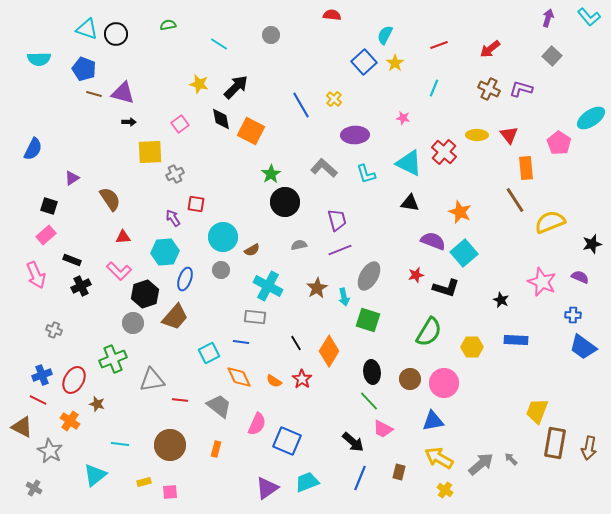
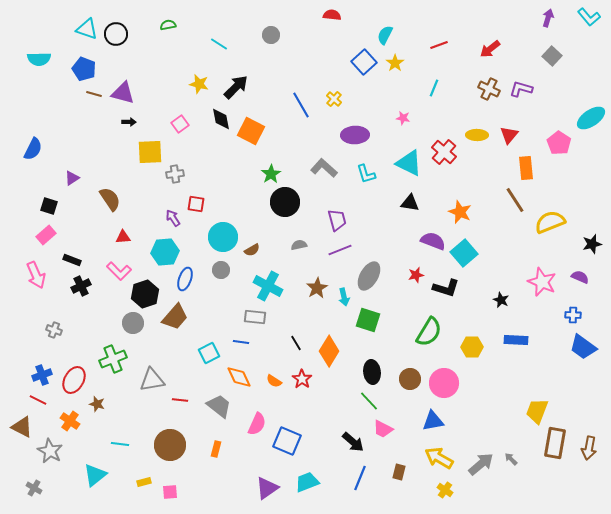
red triangle at (509, 135): rotated 18 degrees clockwise
gray cross at (175, 174): rotated 18 degrees clockwise
